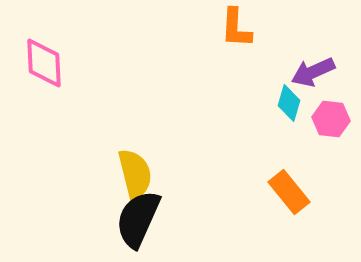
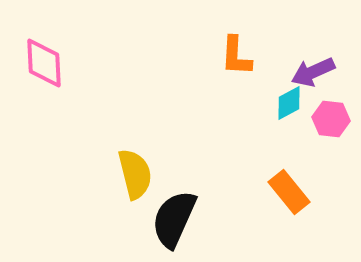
orange L-shape: moved 28 px down
cyan diamond: rotated 45 degrees clockwise
black semicircle: moved 36 px right
